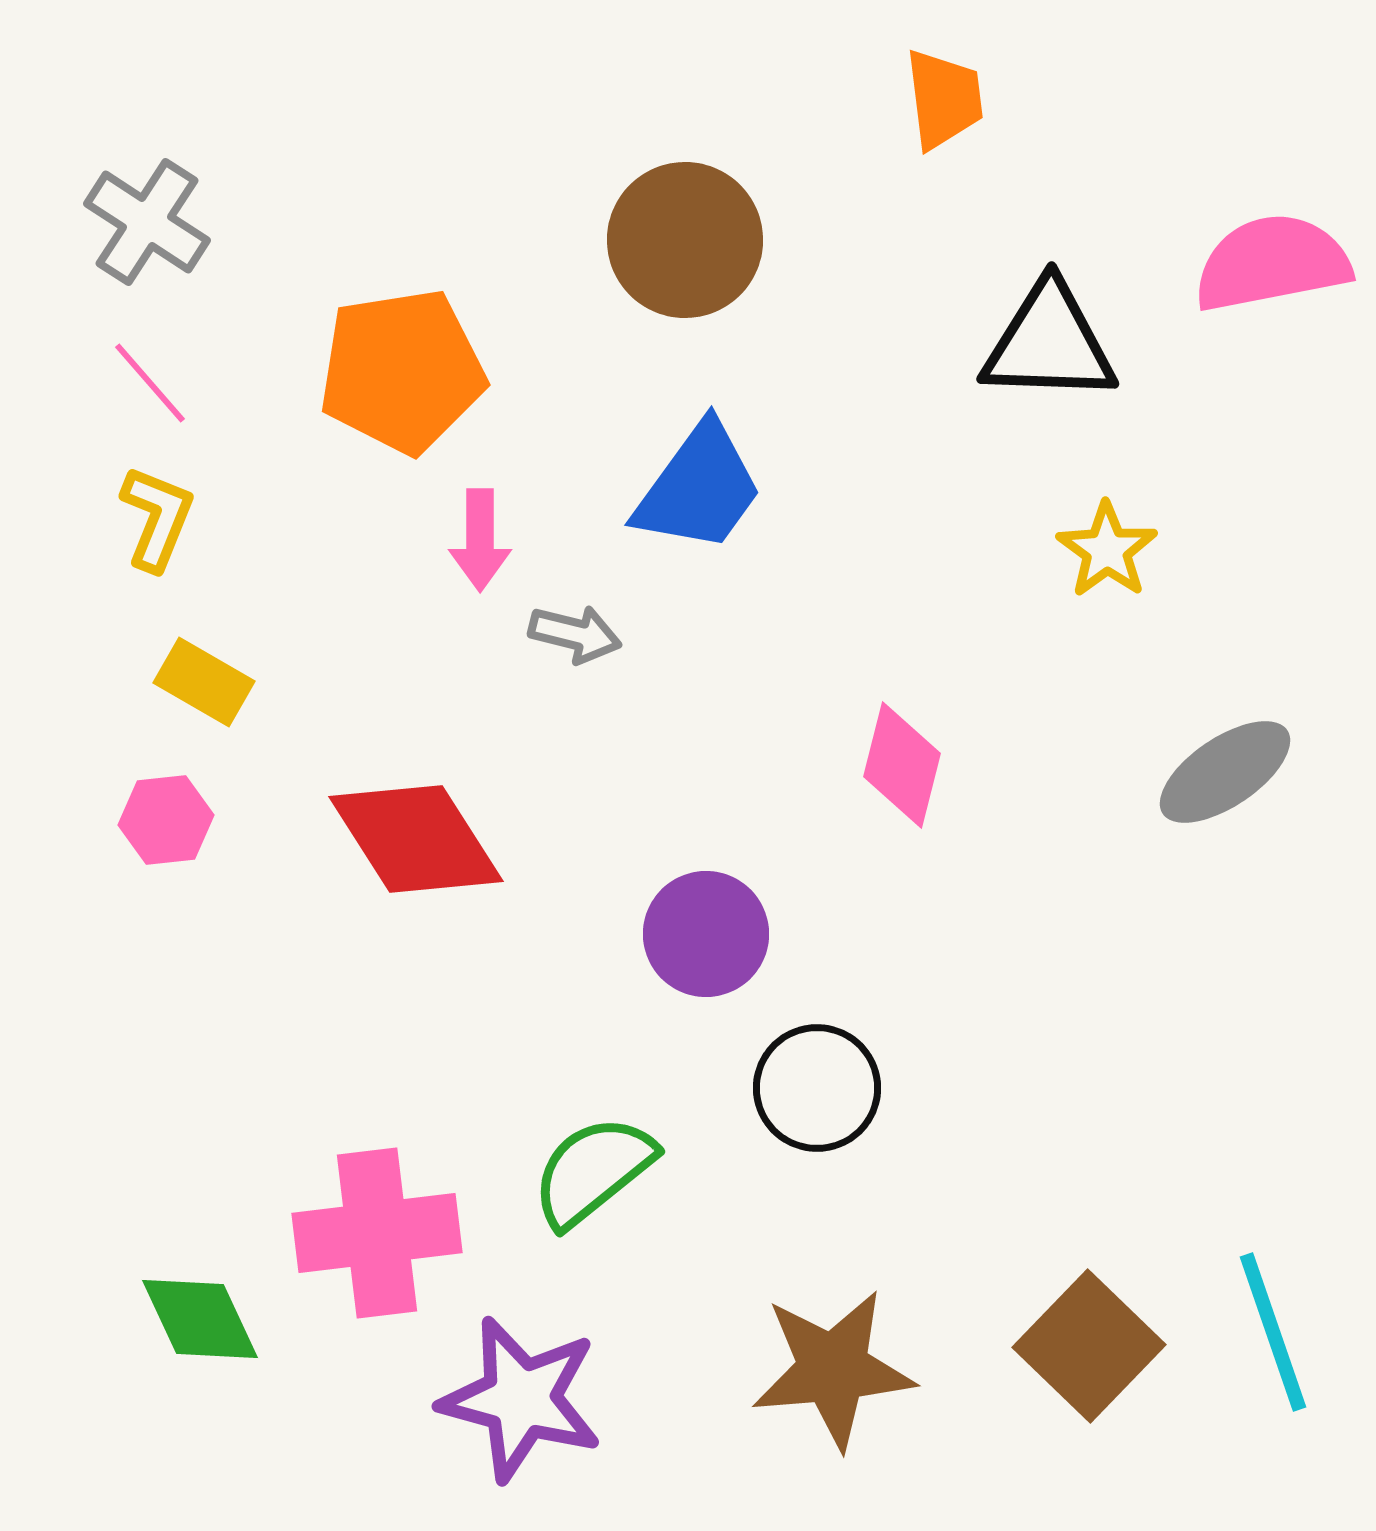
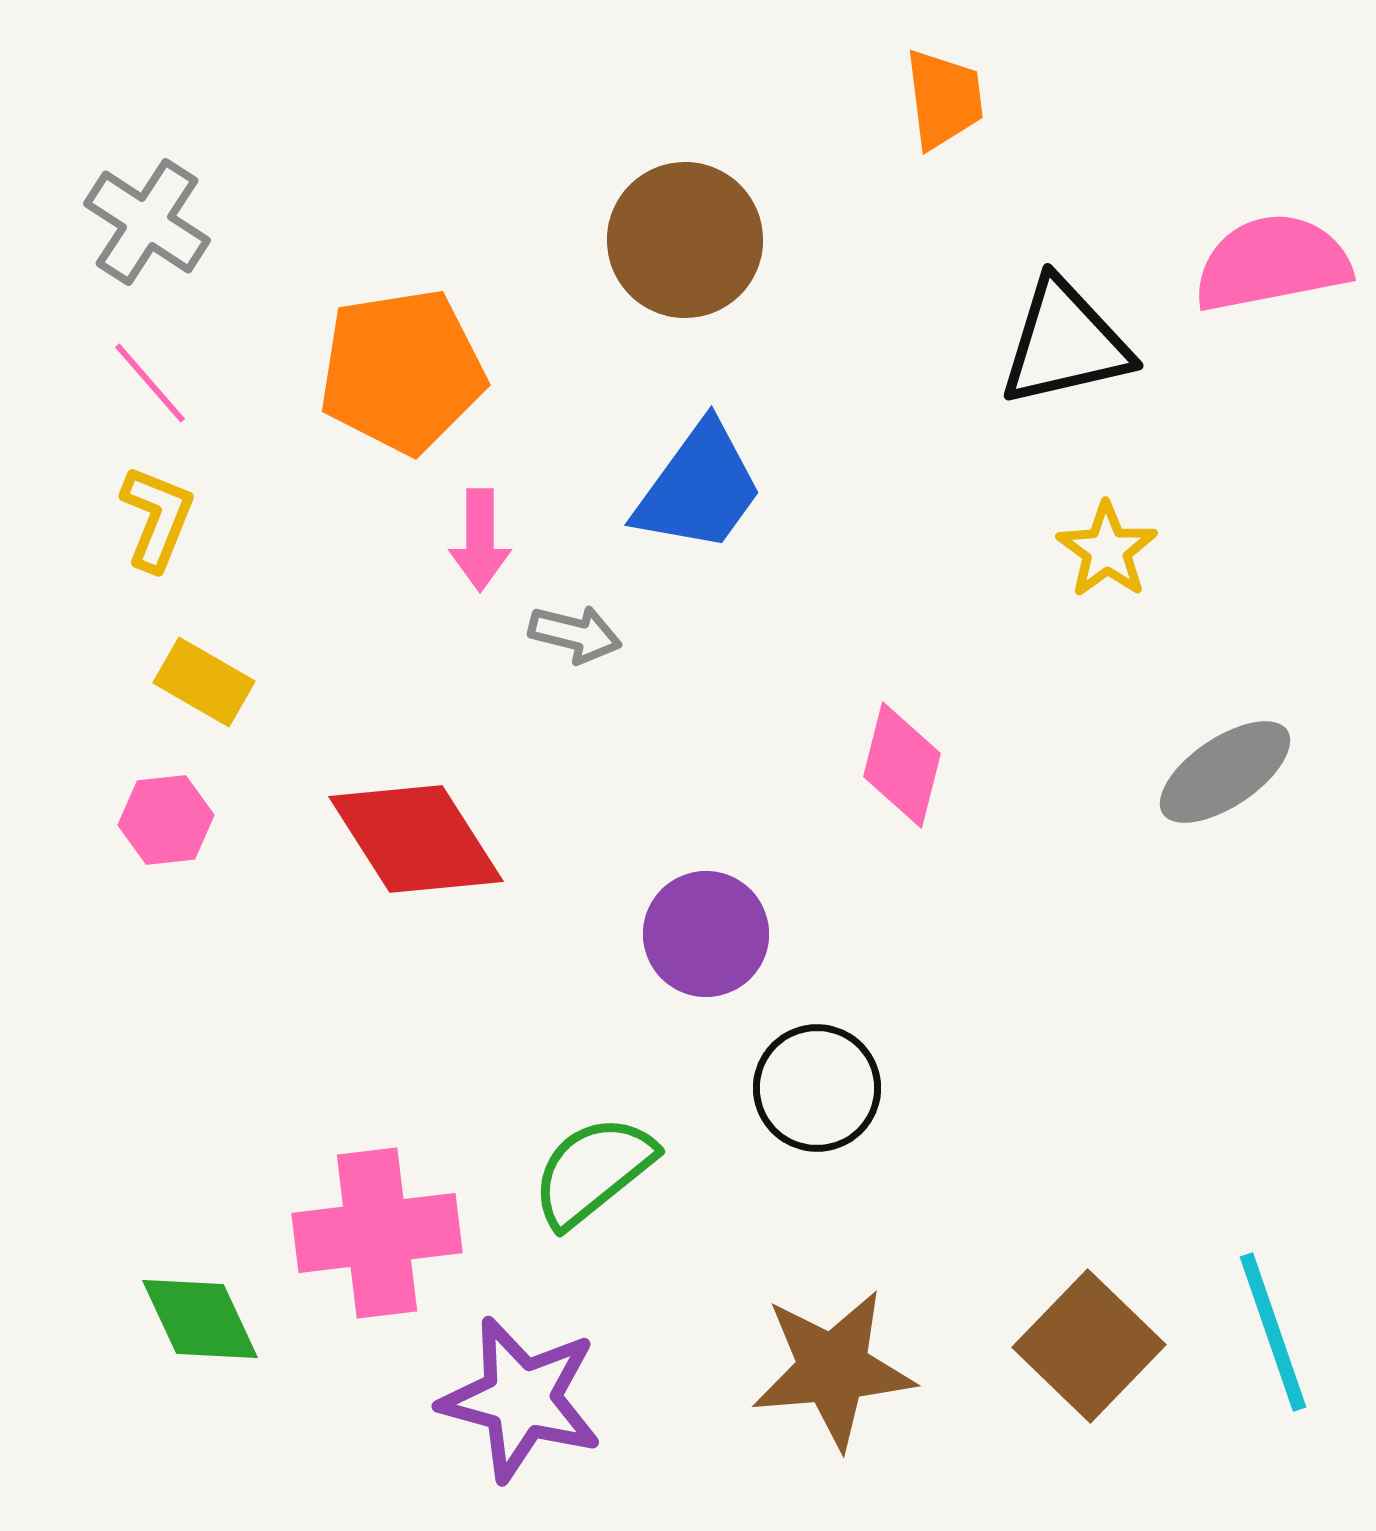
black triangle: moved 16 px right; rotated 15 degrees counterclockwise
